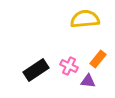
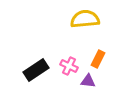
orange rectangle: rotated 12 degrees counterclockwise
